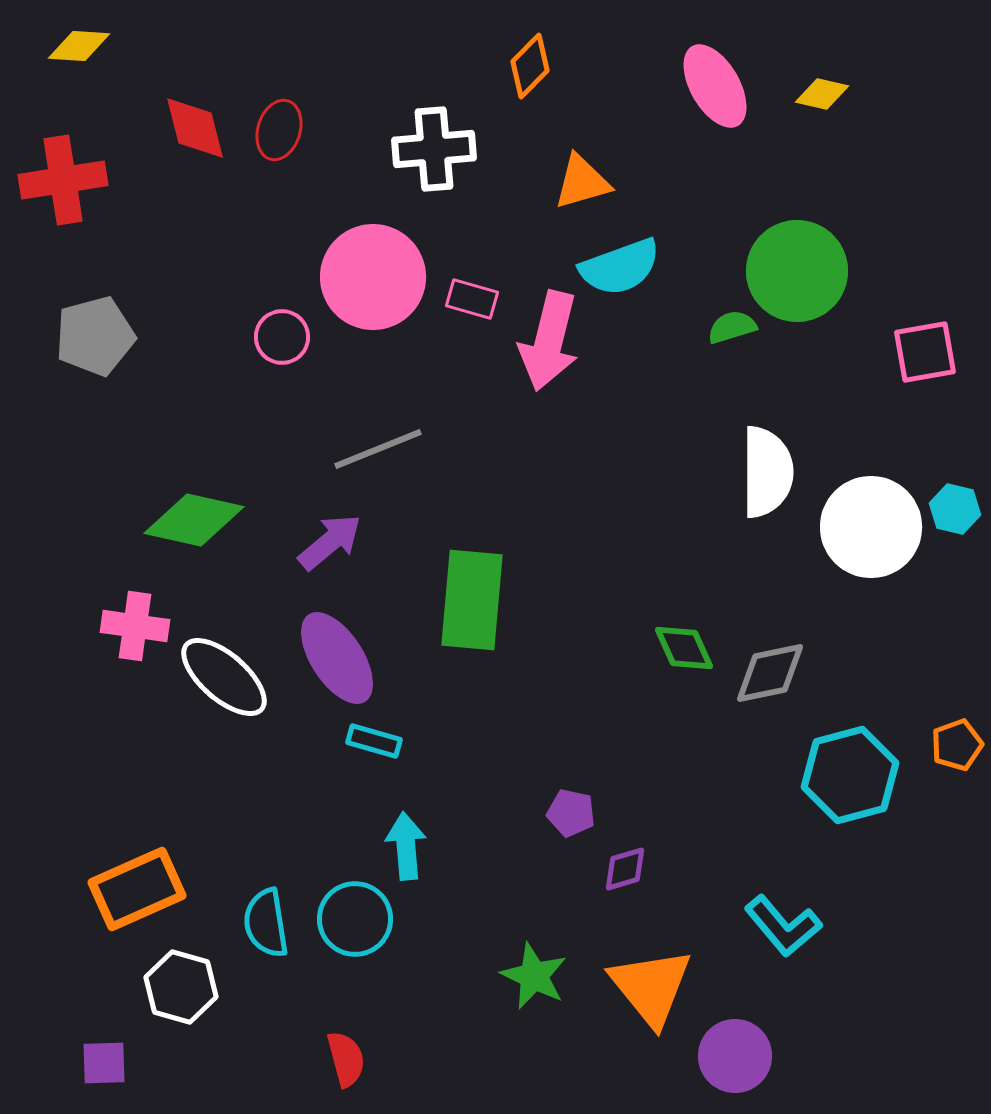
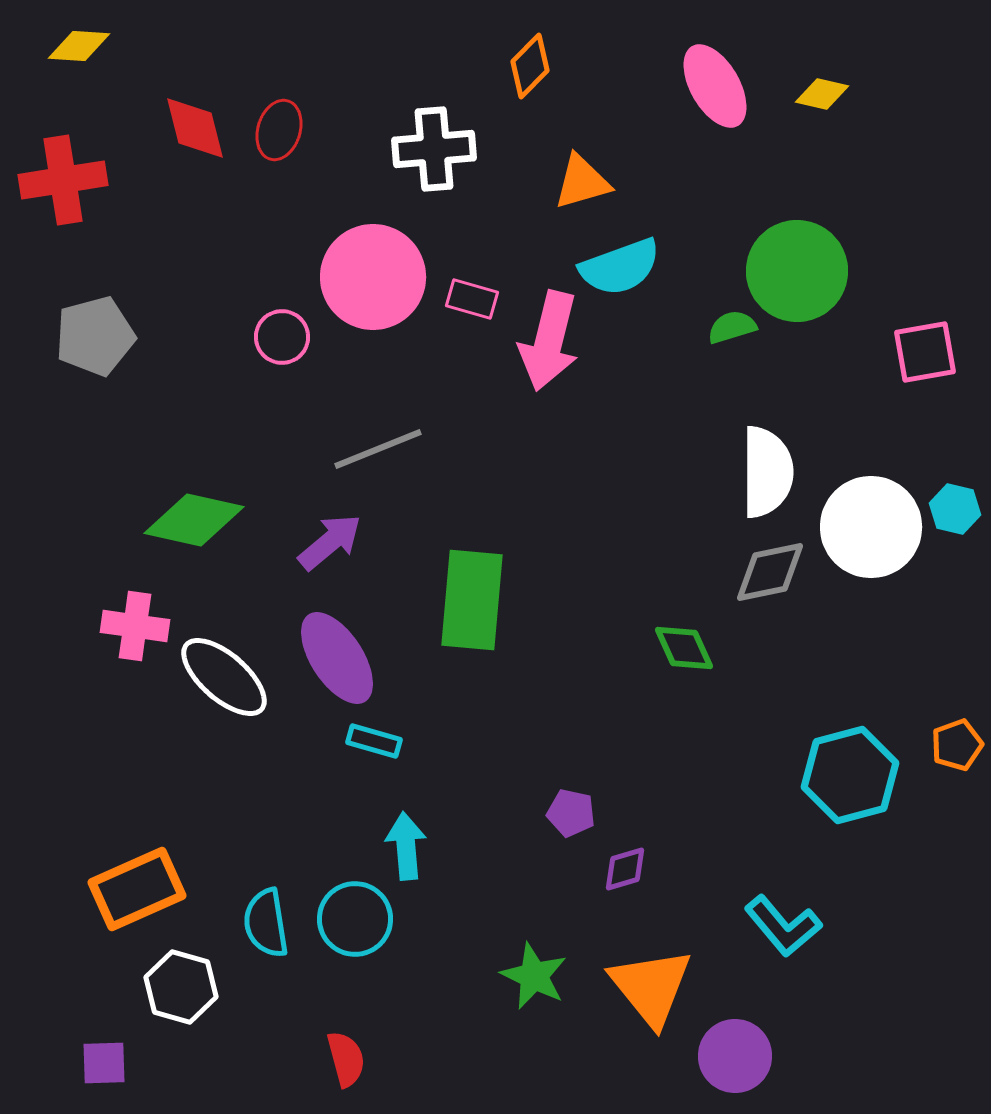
gray diamond at (770, 673): moved 101 px up
